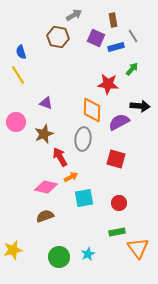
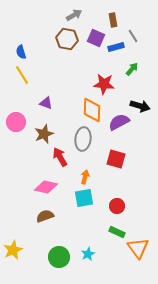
brown hexagon: moved 9 px right, 2 px down
yellow line: moved 4 px right
red star: moved 4 px left
black arrow: rotated 12 degrees clockwise
orange arrow: moved 14 px right; rotated 48 degrees counterclockwise
red circle: moved 2 px left, 3 px down
green rectangle: rotated 35 degrees clockwise
yellow star: rotated 12 degrees counterclockwise
